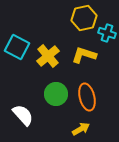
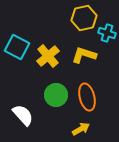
green circle: moved 1 px down
